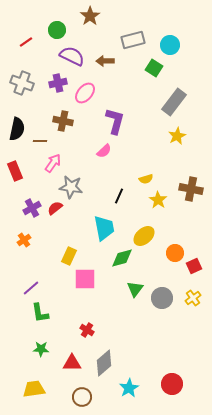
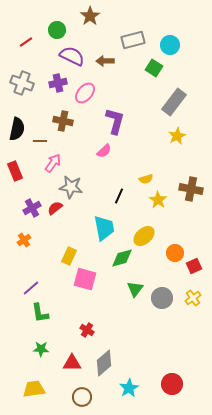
pink square at (85, 279): rotated 15 degrees clockwise
